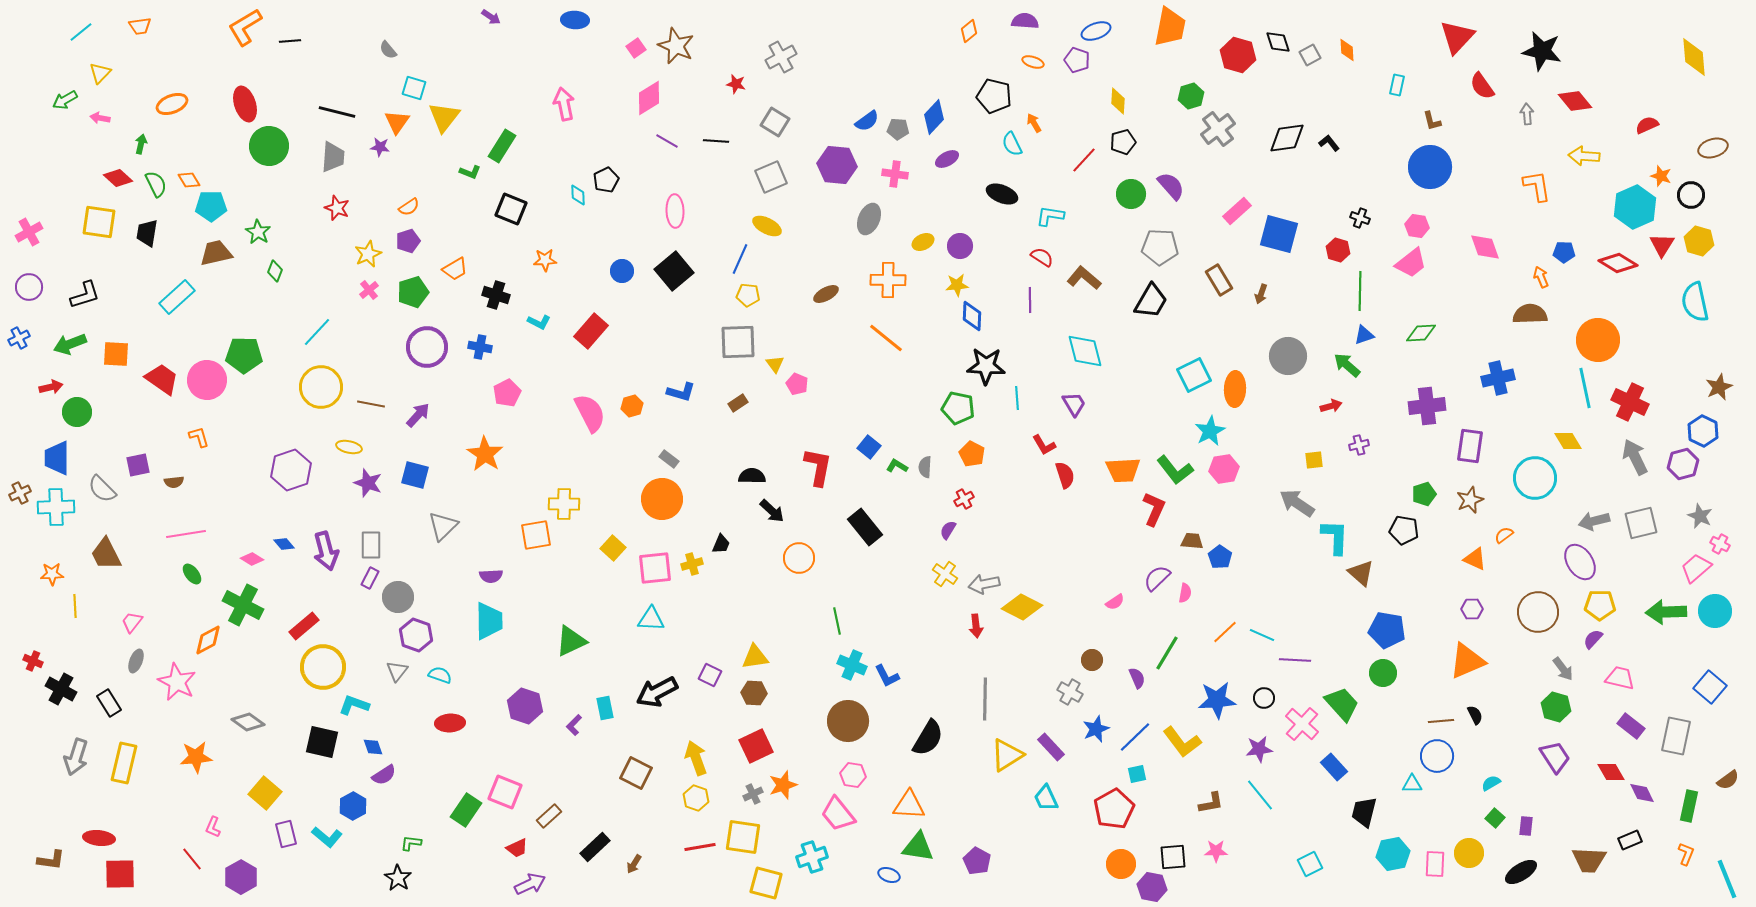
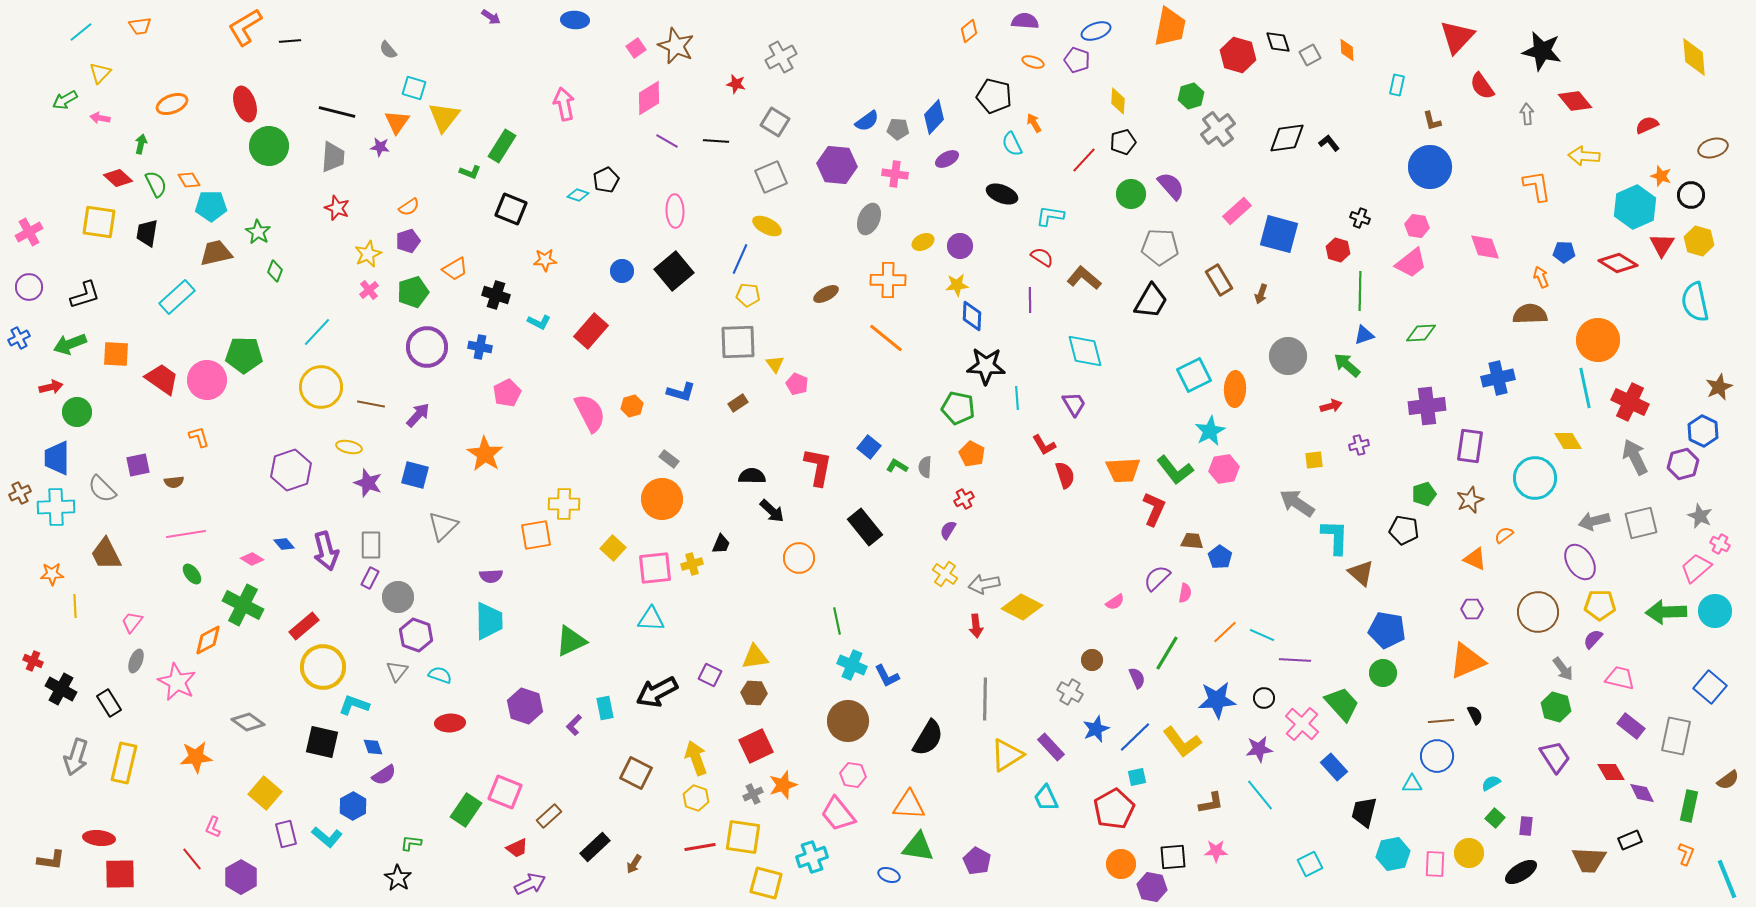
cyan diamond at (578, 195): rotated 70 degrees counterclockwise
cyan square at (1137, 774): moved 3 px down
